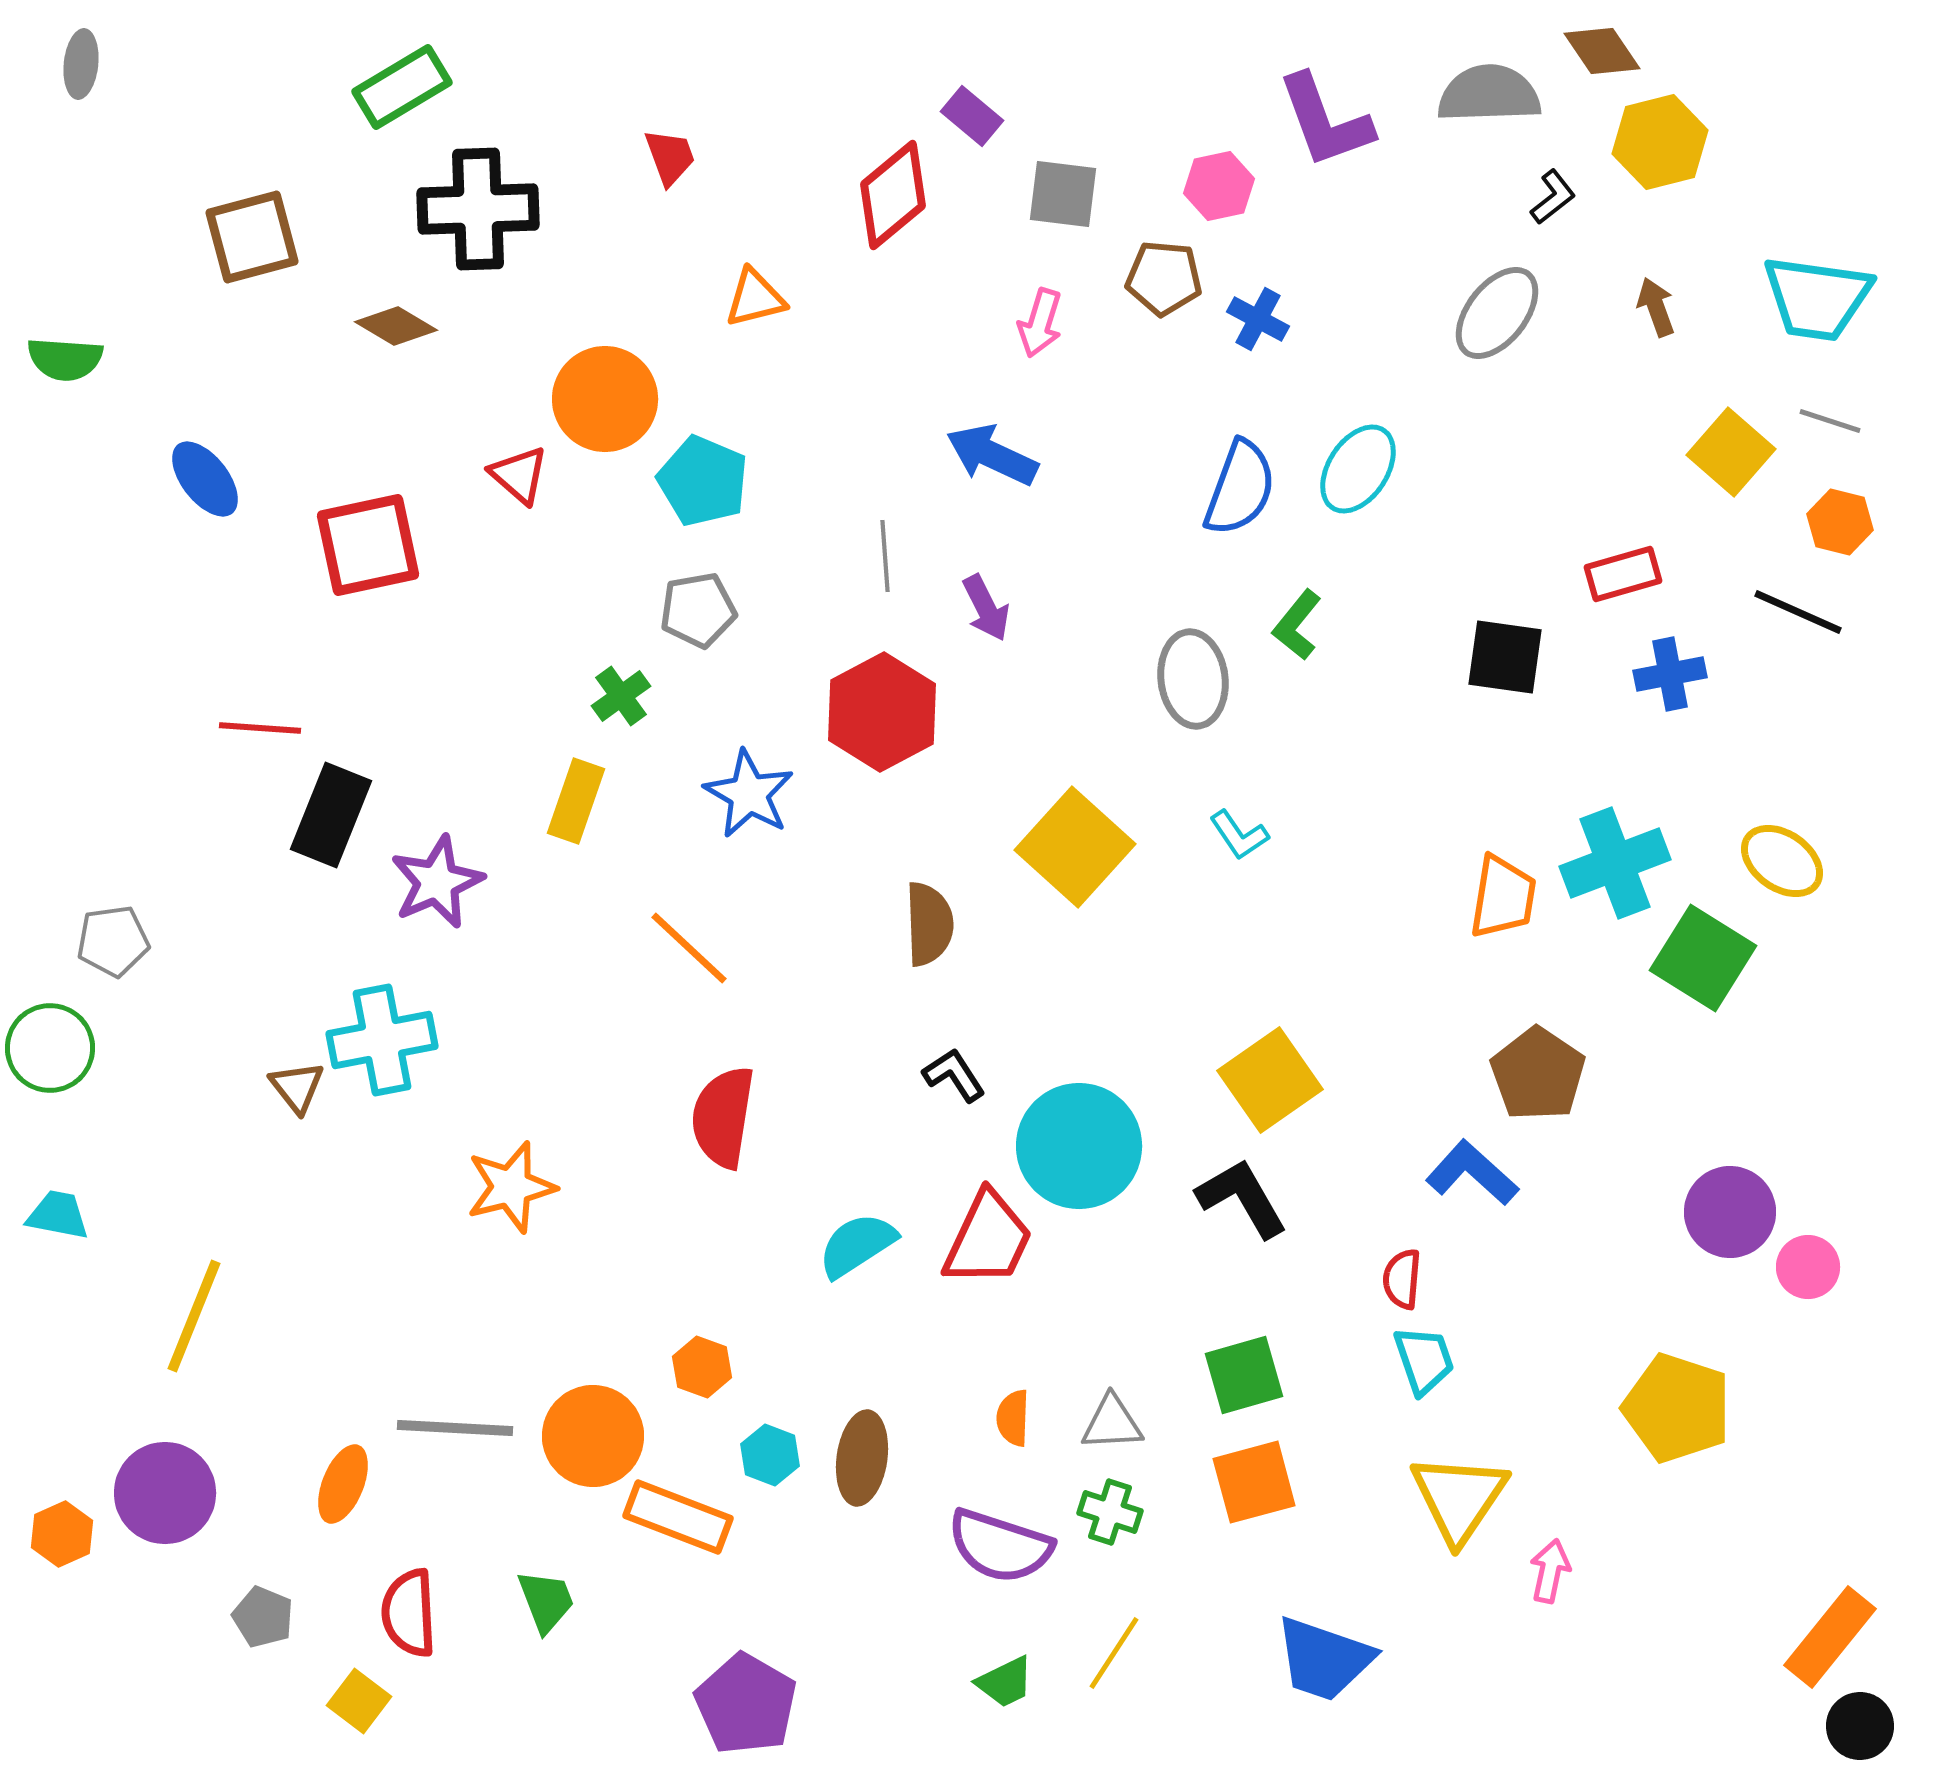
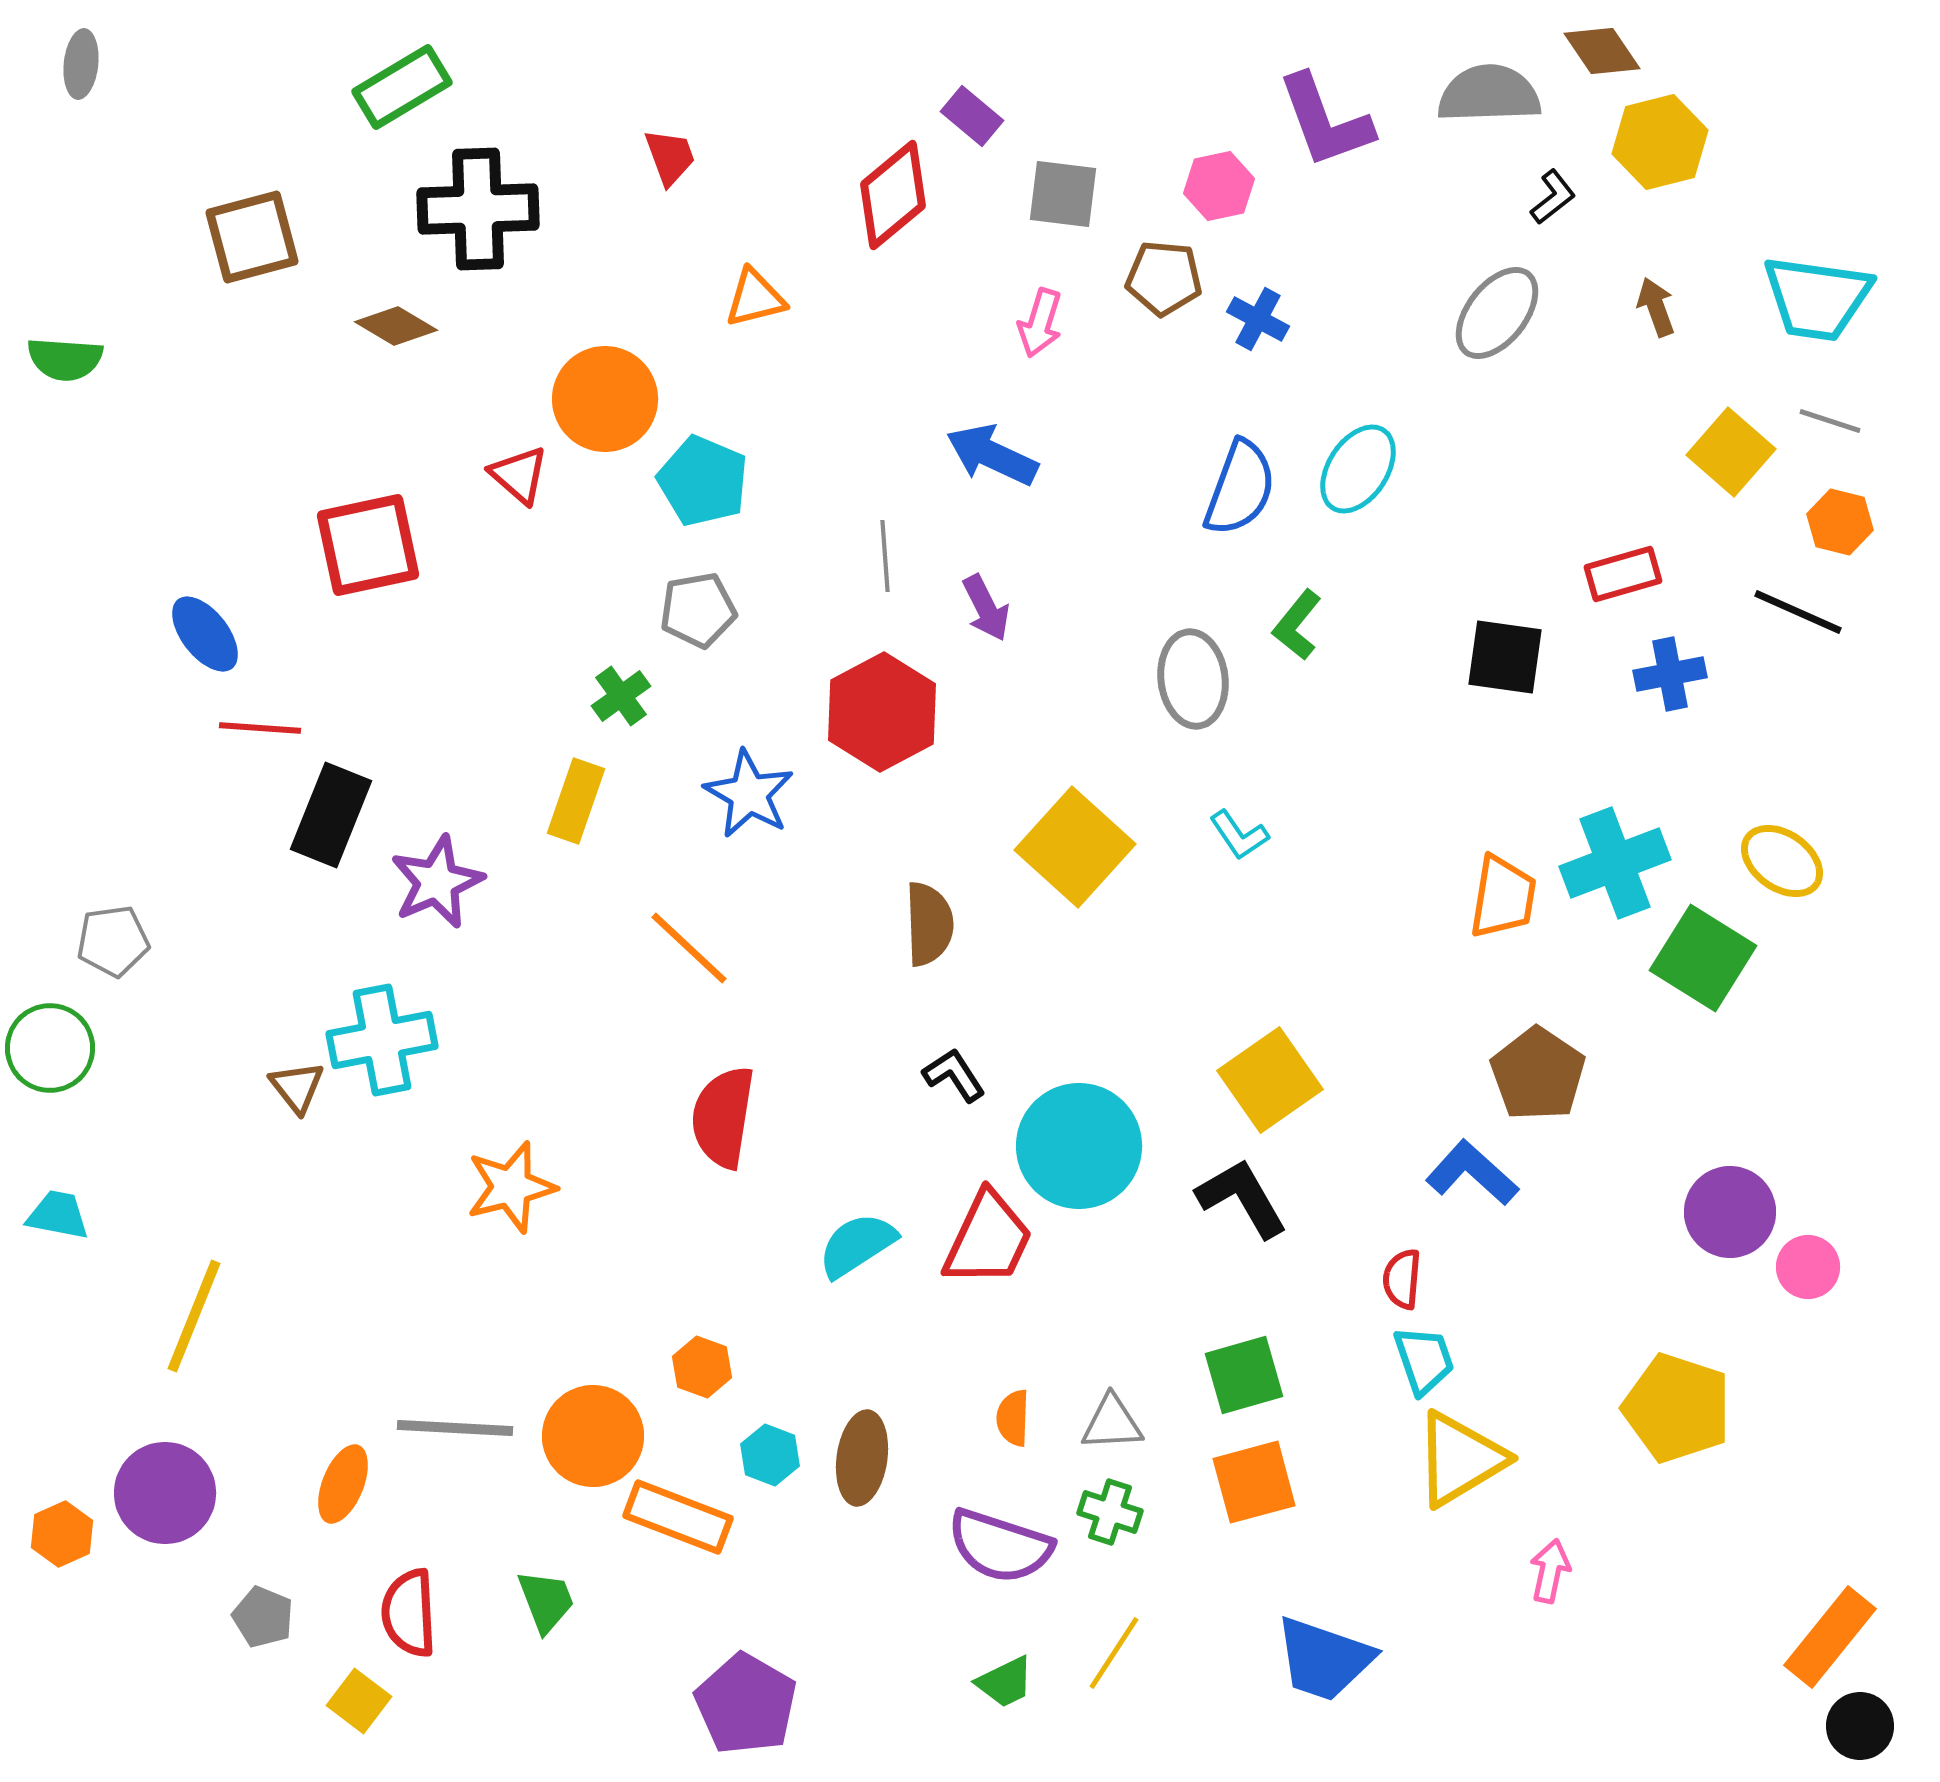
blue ellipse at (205, 479): moved 155 px down
yellow triangle at (1459, 1498): moved 1 px right, 39 px up; rotated 25 degrees clockwise
